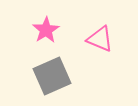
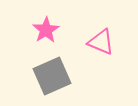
pink triangle: moved 1 px right, 3 px down
